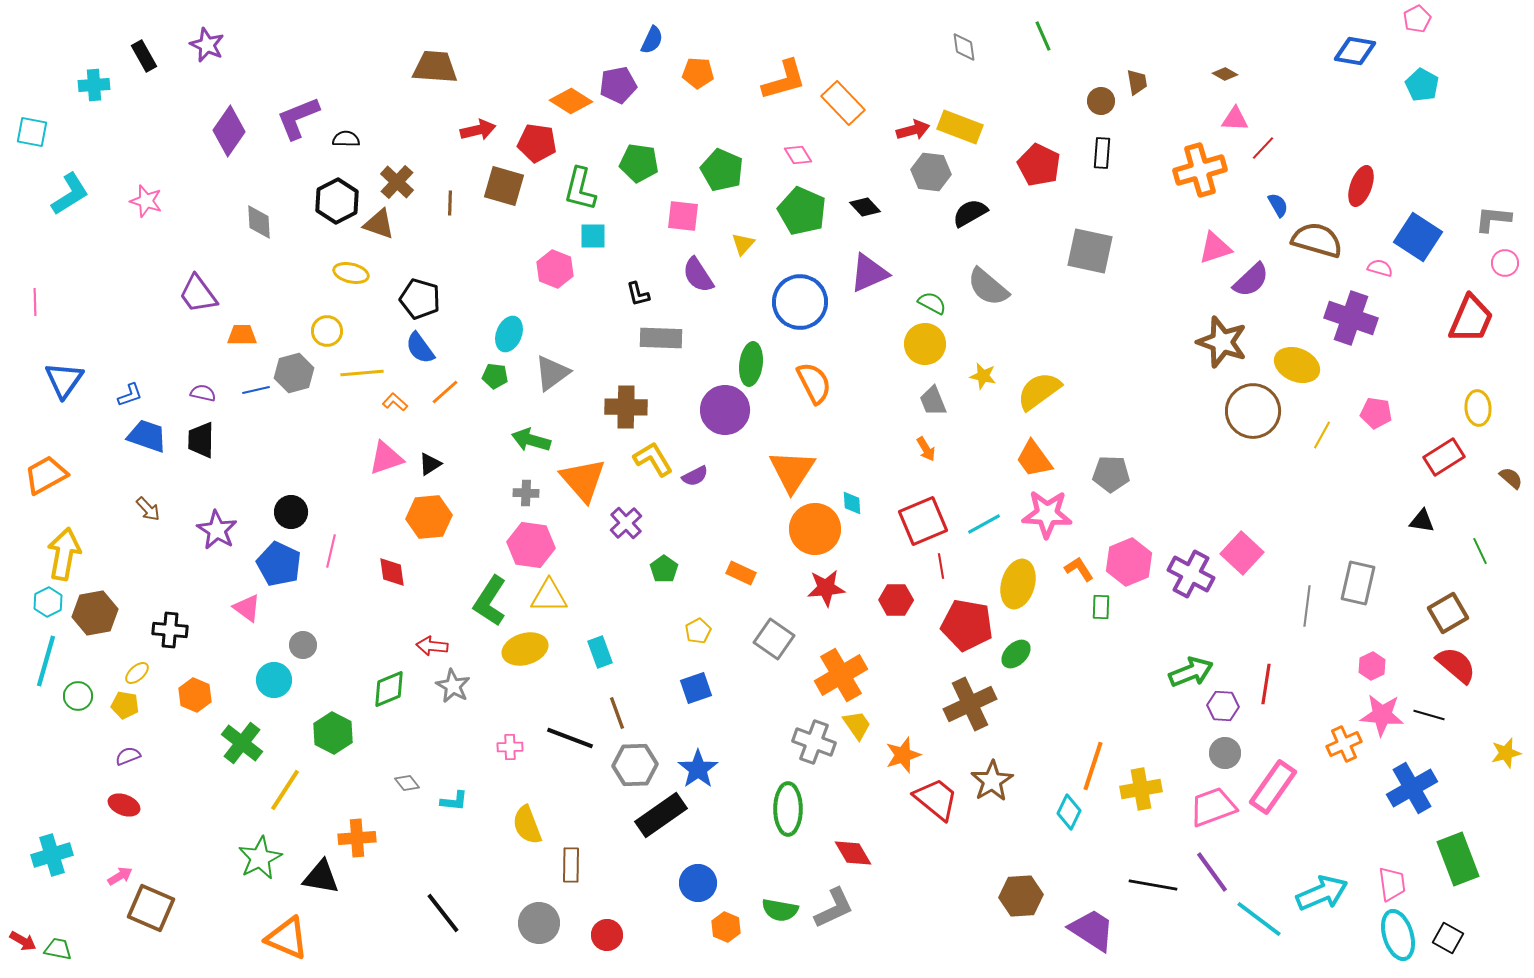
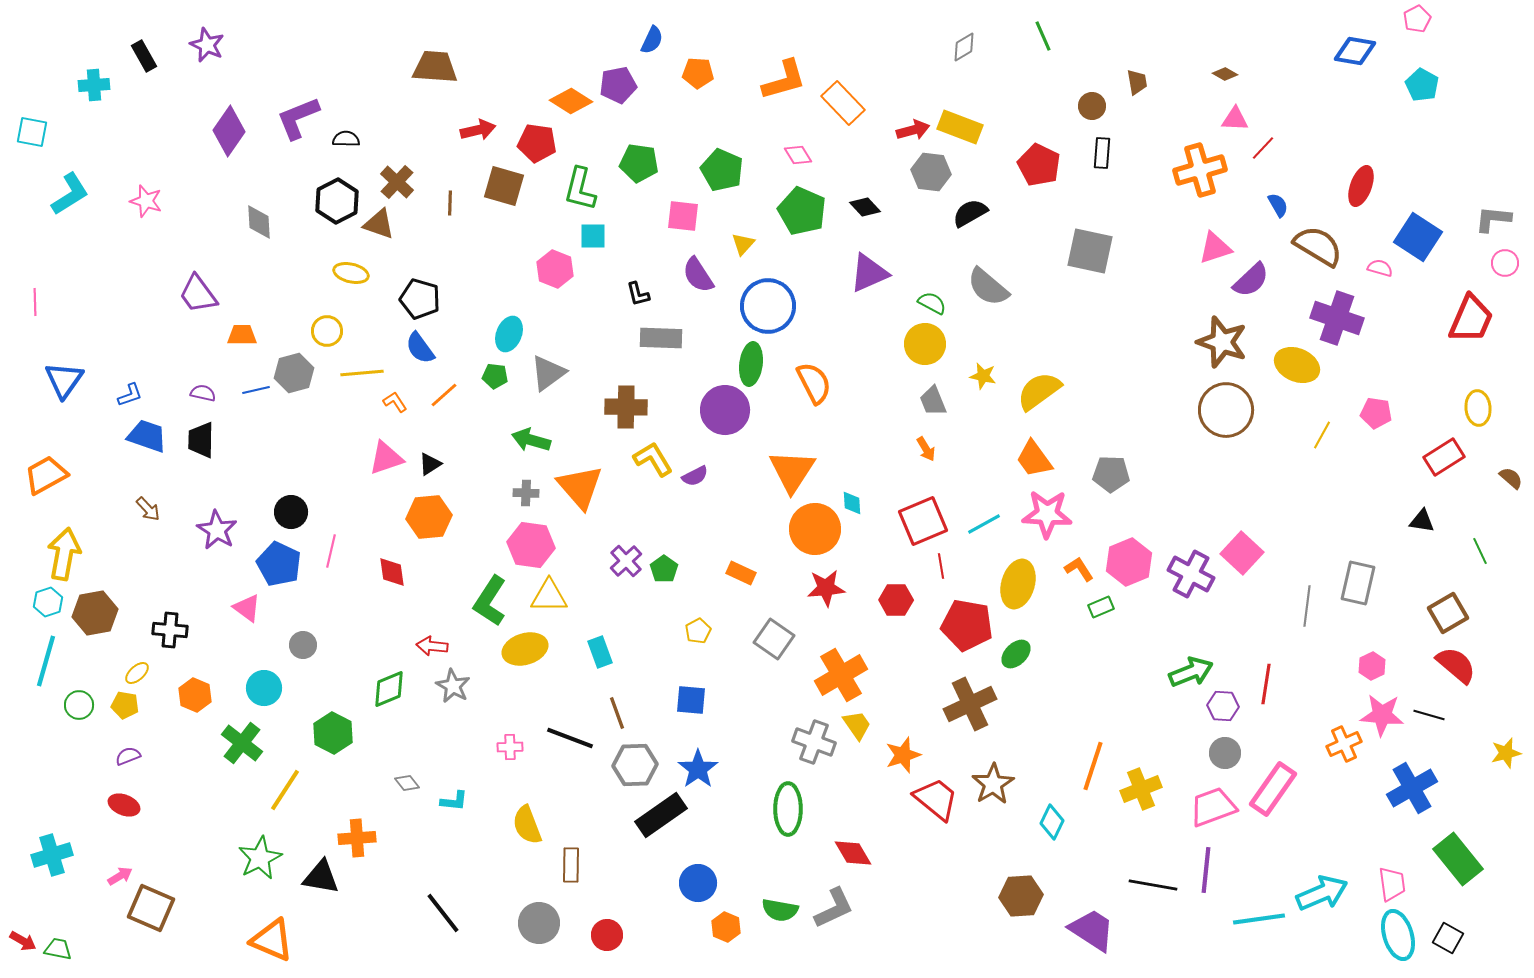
gray diamond at (964, 47): rotated 68 degrees clockwise
brown circle at (1101, 101): moved 9 px left, 5 px down
brown semicircle at (1317, 240): moved 1 px right, 6 px down; rotated 15 degrees clockwise
blue circle at (800, 302): moved 32 px left, 4 px down
purple cross at (1351, 318): moved 14 px left
gray triangle at (552, 373): moved 4 px left
orange line at (445, 392): moved 1 px left, 3 px down
orange L-shape at (395, 402): rotated 15 degrees clockwise
brown circle at (1253, 411): moved 27 px left, 1 px up
orange triangle at (583, 480): moved 3 px left, 7 px down
purple cross at (626, 523): moved 38 px down
cyan hexagon at (48, 602): rotated 8 degrees clockwise
green rectangle at (1101, 607): rotated 65 degrees clockwise
cyan circle at (274, 680): moved 10 px left, 8 px down
blue square at (696, 688): moved 5 px left, 12 px down; rotated 24 degrees clockwise
green circle at (78, 696): moved 1 px right, 9 px down
brown star at (992, 781): moved 1 px right, 3 px down
pink rectangle at (1273, 787): moved 2 px down
yellow cross at (1141, 789): rotated 12 degrees counterclockwise
cyan diamond at (1069, 812): moved 17 px left, 10 px down
green rectangle at (1458, 859): rotated 18 degrees counterclockwise
purple line at (1212, 872): moved 6 px left, 2 px up; rotated 42 degrees clockwise
cyan line at (1259, 919): rotated 45 degrees counterclockwise
orange triangle at (287, 938): moved 15 px left, 2 px down
